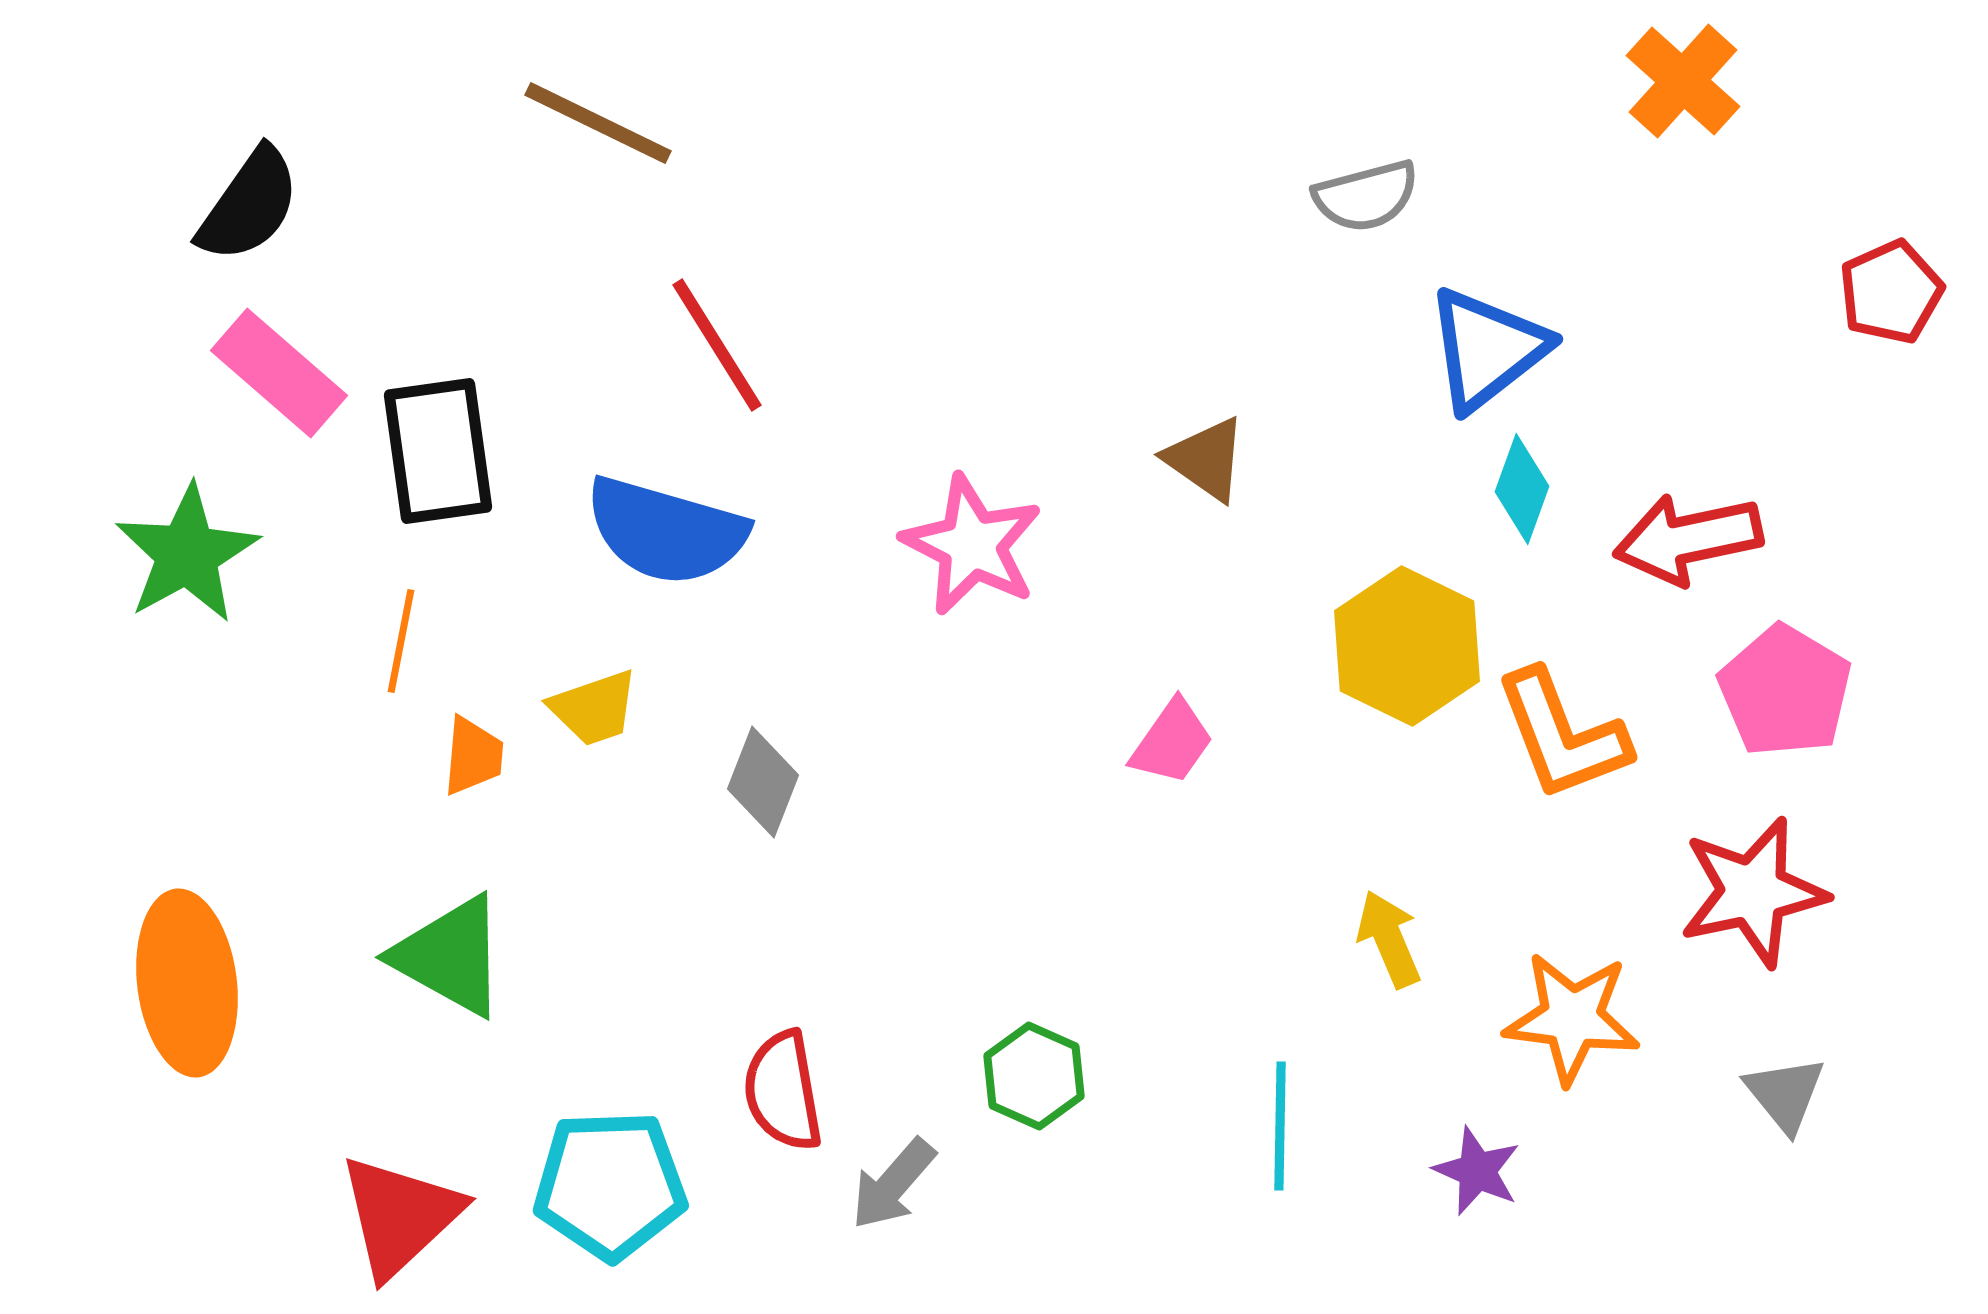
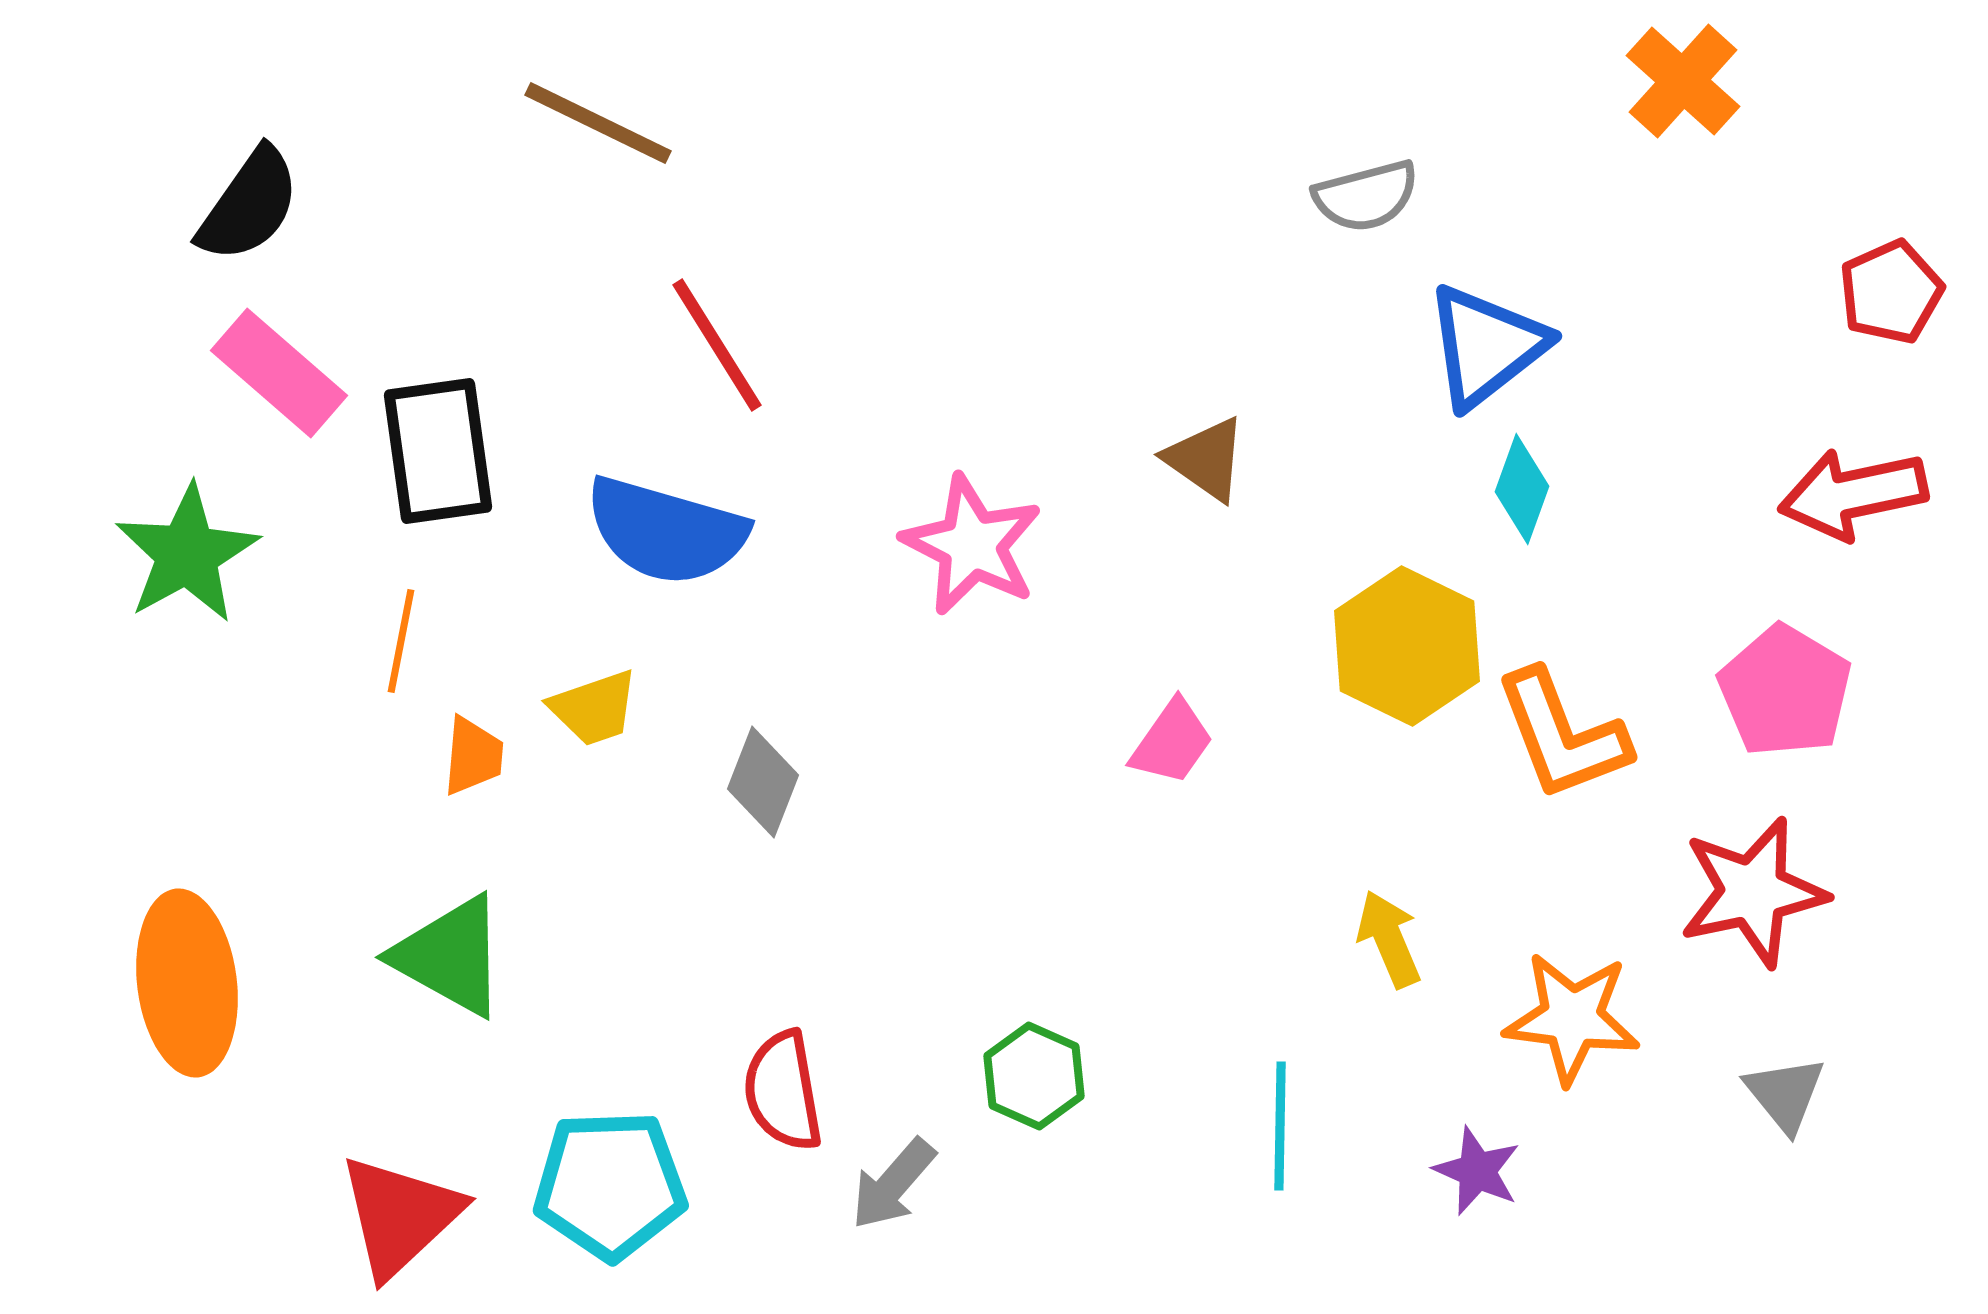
blue triangle: moved 1 px left, 3 px up
red arrow: moved 165 px right, 45 px up
